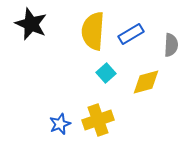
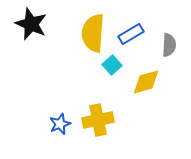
yellow semicircle: moved 2 px down
gray semicircle: moved 2 px left
cyan square: moved 6 px right, 8 px up
yellow cross: rotated 8 degrees clockwise
